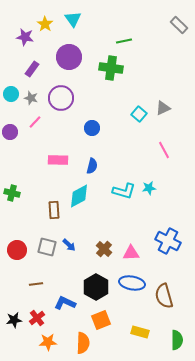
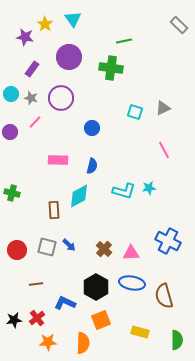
cyan square at (139, 114): moved 4 px left, 2 px up; rotated 21 degrees counterclockwise
